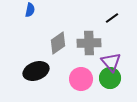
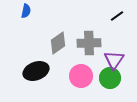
blue semicircle: moved 4 px left, 1 px down
black line: moved 5 px right, 2 px up
purple triangle: moved 3 px right, 2 px up; rotated 15 degrees clockwise
pink circle: moved 3 px up
